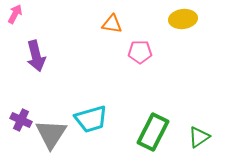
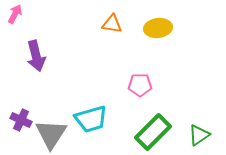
yellow ellipse: moved 25 px left, 9 px down
pink pentagon: moved 33 px down
green rectangle: rotated 18 degrees clockwise
green triangle: moved 2 px up
